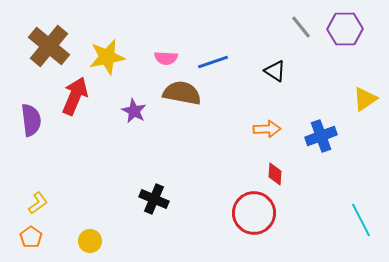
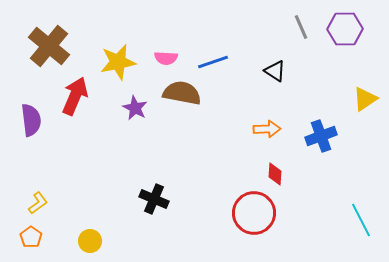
gray line: rotated 15 degrees clockwise
yellow star: moved 11 px right, 5 px down
purple star: moved 1 px right, 3 px up
